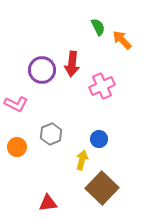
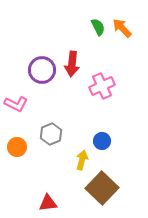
orange arrow: moved 12 px up
blue circle: moved 3 px right, 2 px down
